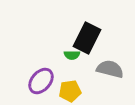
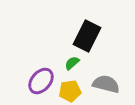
black rectangle: moved 2 px up
green semicircle: moved 8 px down; rotated 140 degrees clockwise
gray semicircle: moved 4 px left, 15 px down
